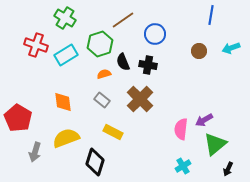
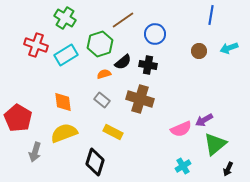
cyan arrow: moved 2 px left
black semicircle: rotated 108 degrees counterclockwise
brown cross: rotated 28 degrees counterclockwise
pink semicircle: rotated 120 degrees counterclockwise
yellow semicircle: moved 2 px left, 5 px up
